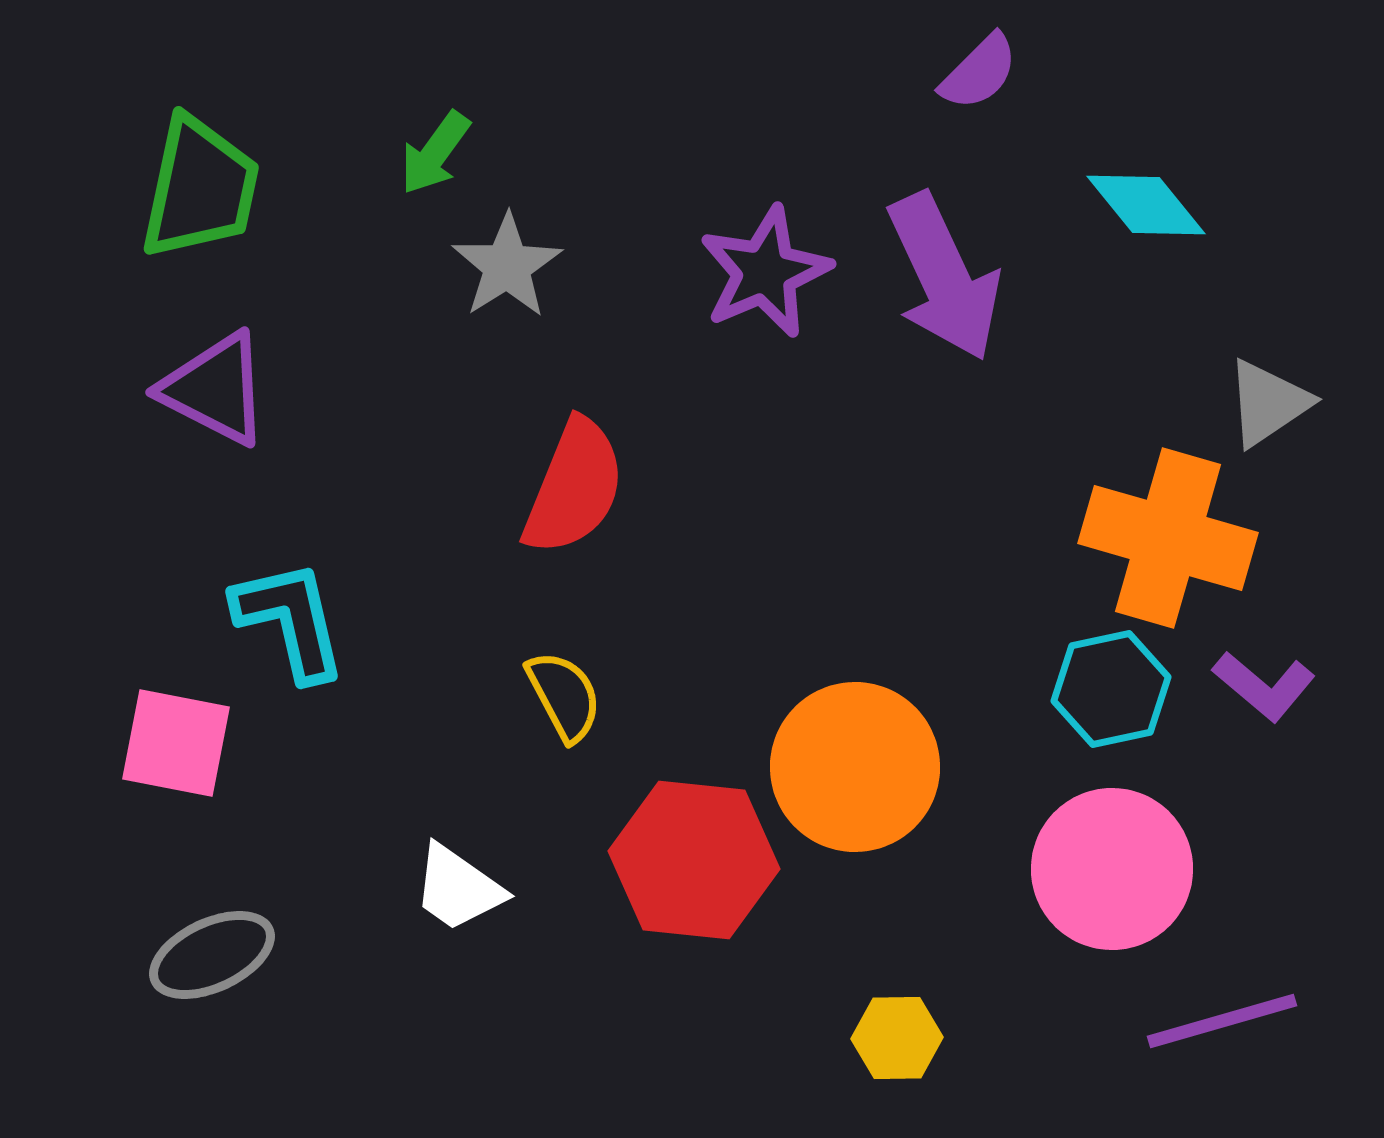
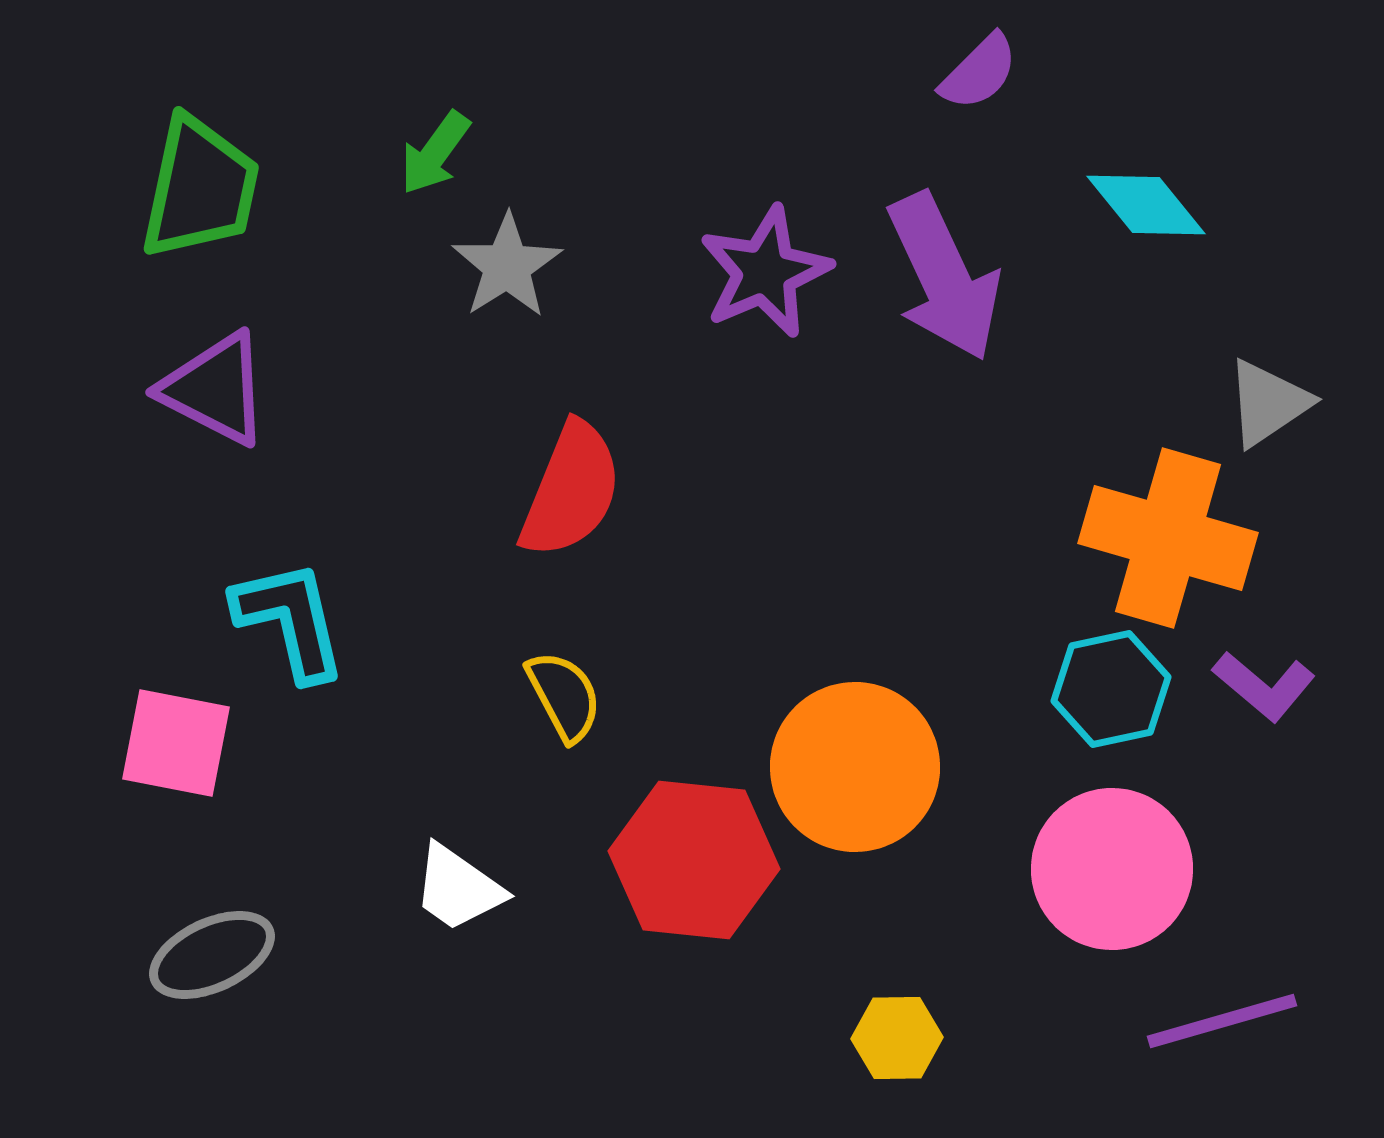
red semicircle: moved 3 px left, 3 px down
